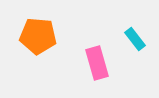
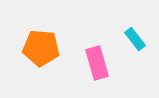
orange pentagon: moved 3 px right, 12 px down
